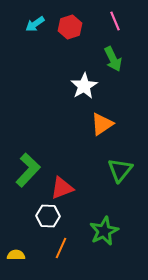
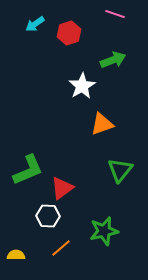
pink line: moved 7 px up; rotated 48 degrees counterclockwise
red hexagon: moved 1 px left, 6 px down
green arrow: moved 1 px down; rotated 85 degrees counterclockwise
white star: moved 2 px left
orange triangle: rotated 15 degrees clockwise
green L-shape: rotated 24 degrees clockwise
red triangle: rotated 15 degrees counterclockwise
green star: rotated 12 degrees clockwise
orange line: rotated 25 degrees clockwise
